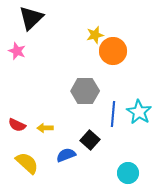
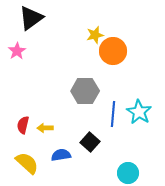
black triangle: rotated 8 degrees clockwise
pink star: rotated 18 degrees clockwise
red semicircle: moved 6 px right; rotated 78 degrees clockwise
black square: moved 2 px down
blue semicircle: moved 5 px left; rotated 12 degrees clockwise
